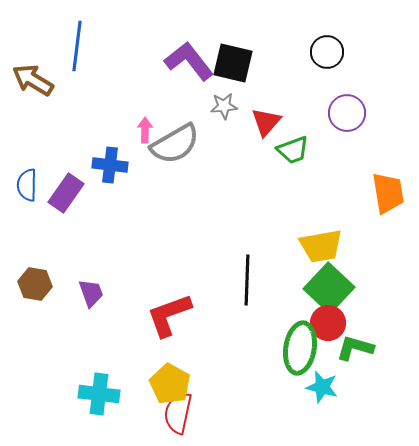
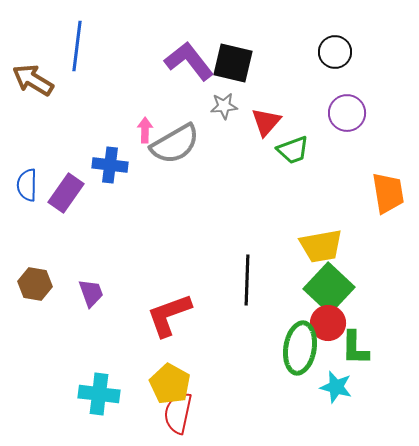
black circle: moved 8 px right
green L-shape: rotated 105 degrees counterclockwise
cyan star: moved 14 px right
